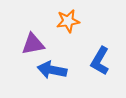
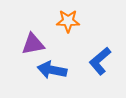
orange star: rotated 10 degrees clockwise
blue L-shape: rotated 20 degrees clockwise
